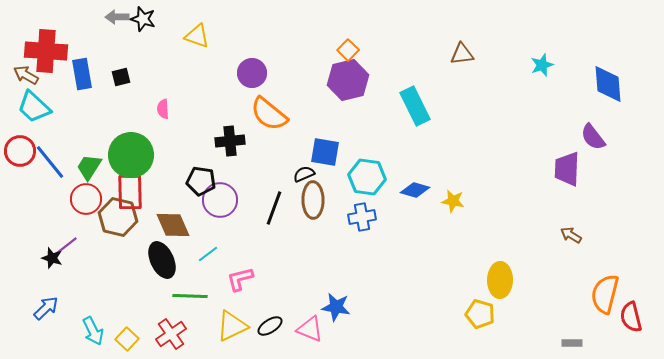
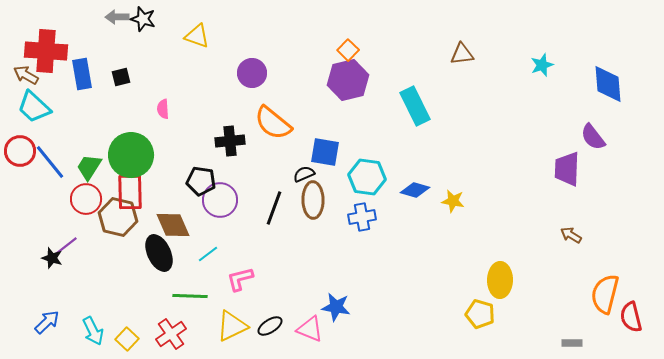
orange semicircle at (269, 114): moved 4 px right, 9 px down
black ellipse at (162, 260): moved 3 px left, 7 px up
blue arrow at (46, 308): moved 1 px right, 14 px down
